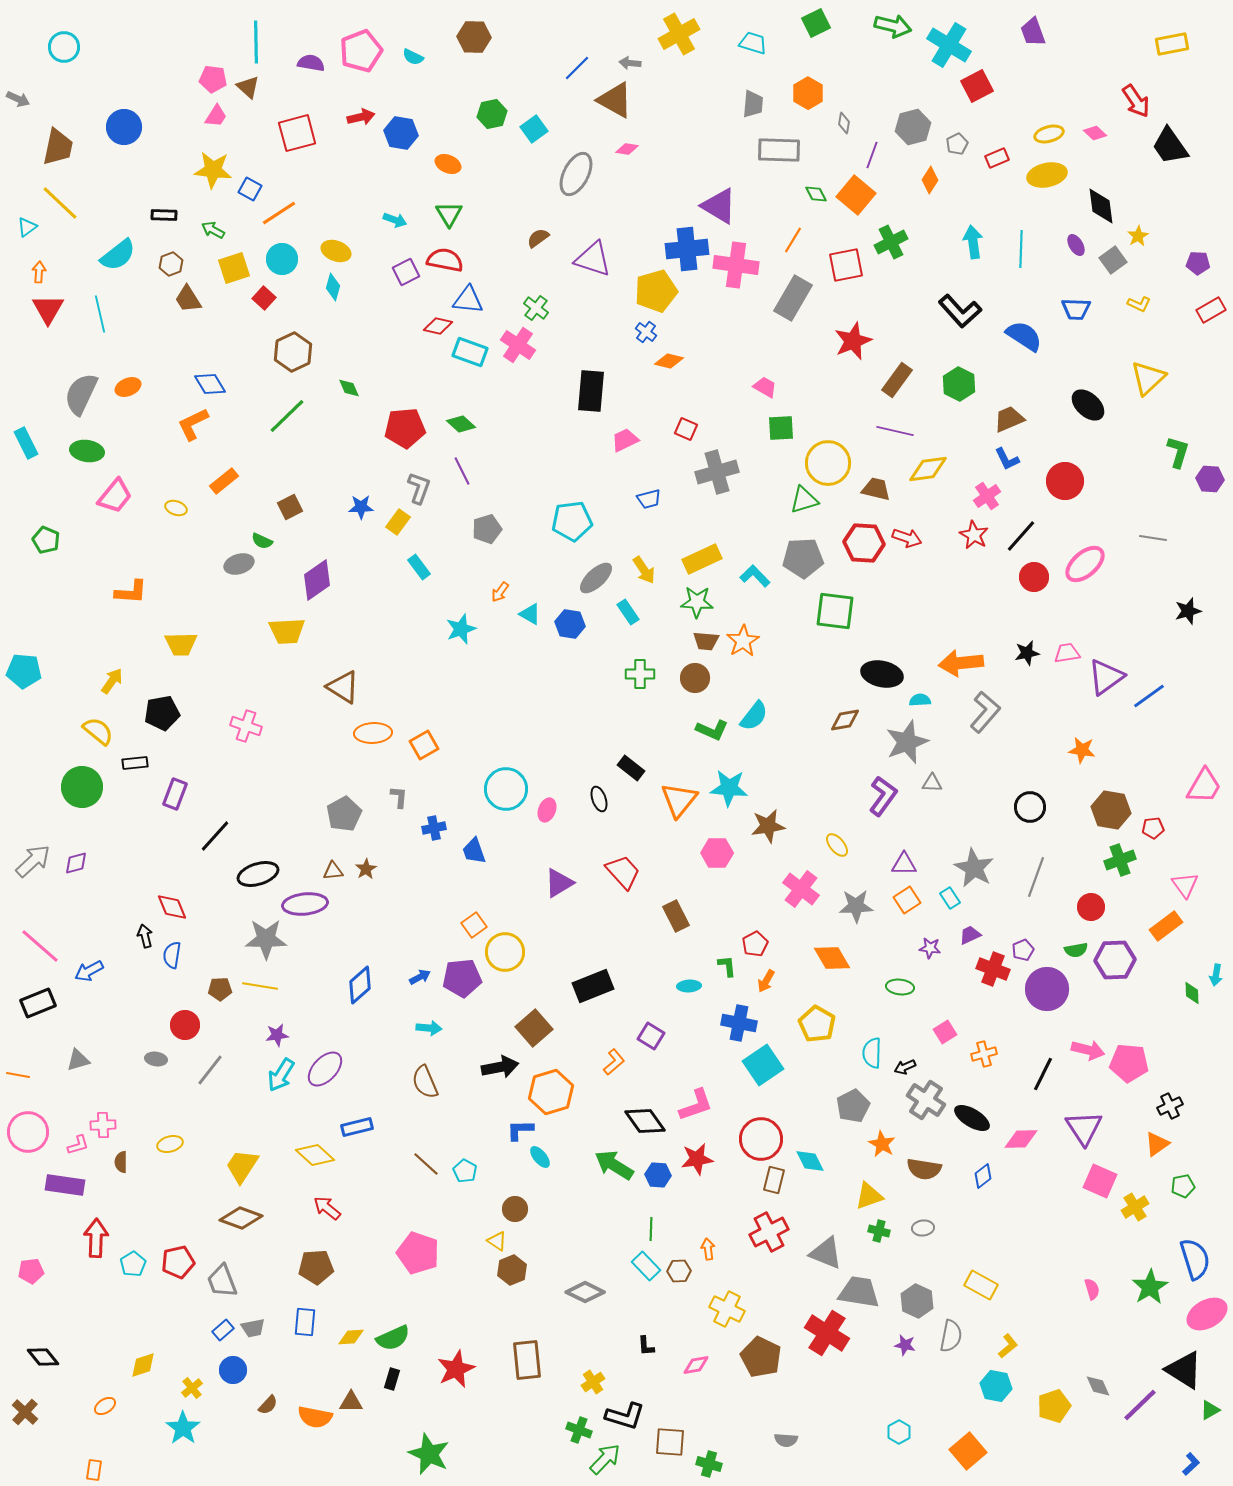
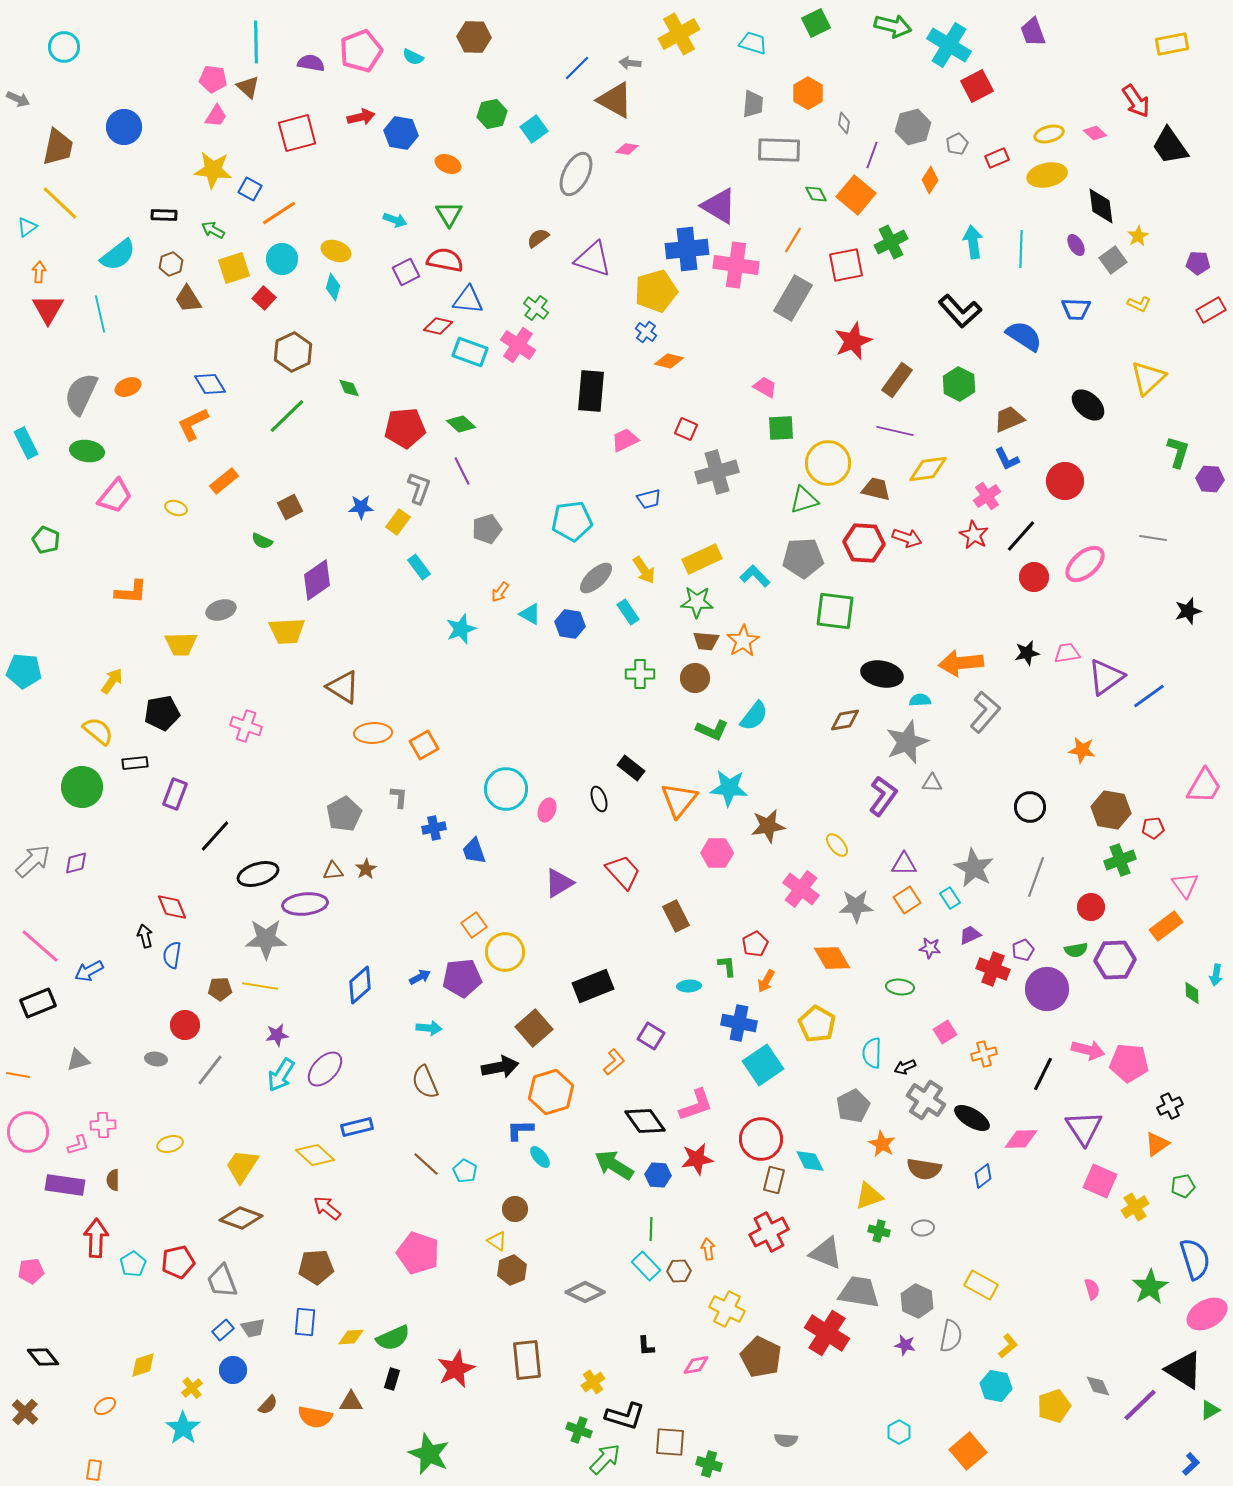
gray ellipse at (239, 564): moved 18 px left, 46 px down
brown semicircle at (121, 1162): moved 8 px left, 18 px down
